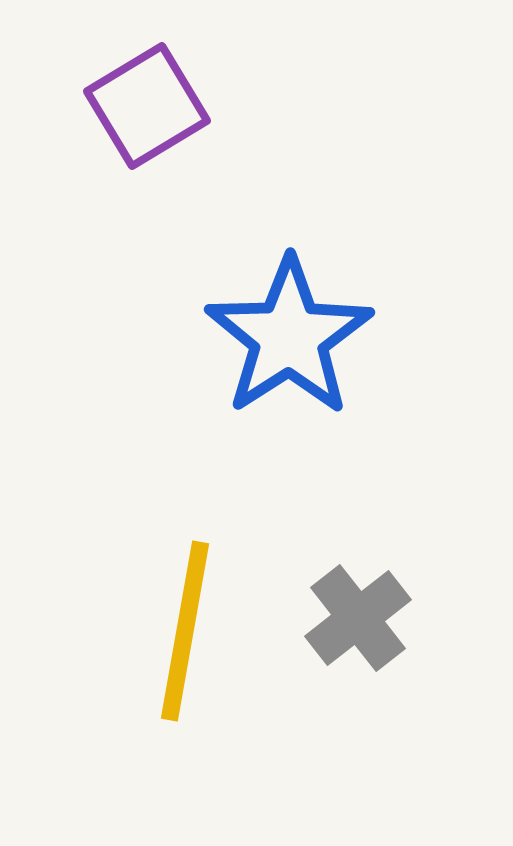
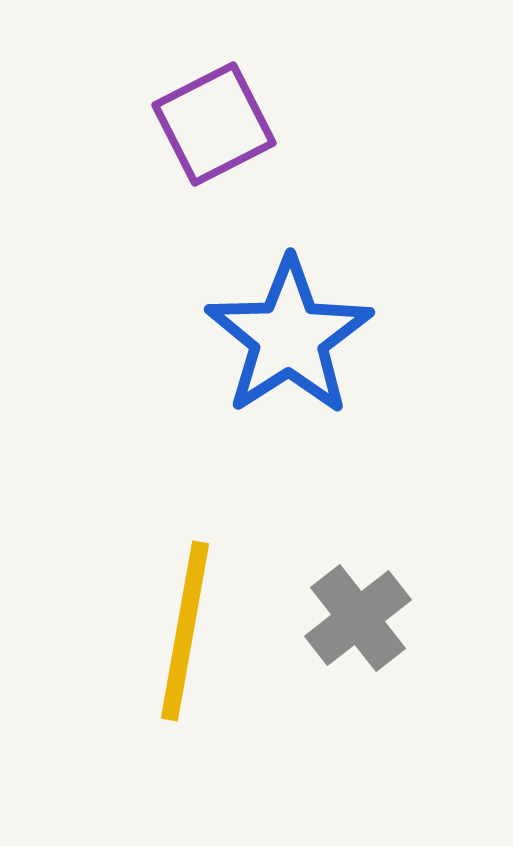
purple square: moved 67 px right, 18 px down; rotated 4 degrees clockwise
